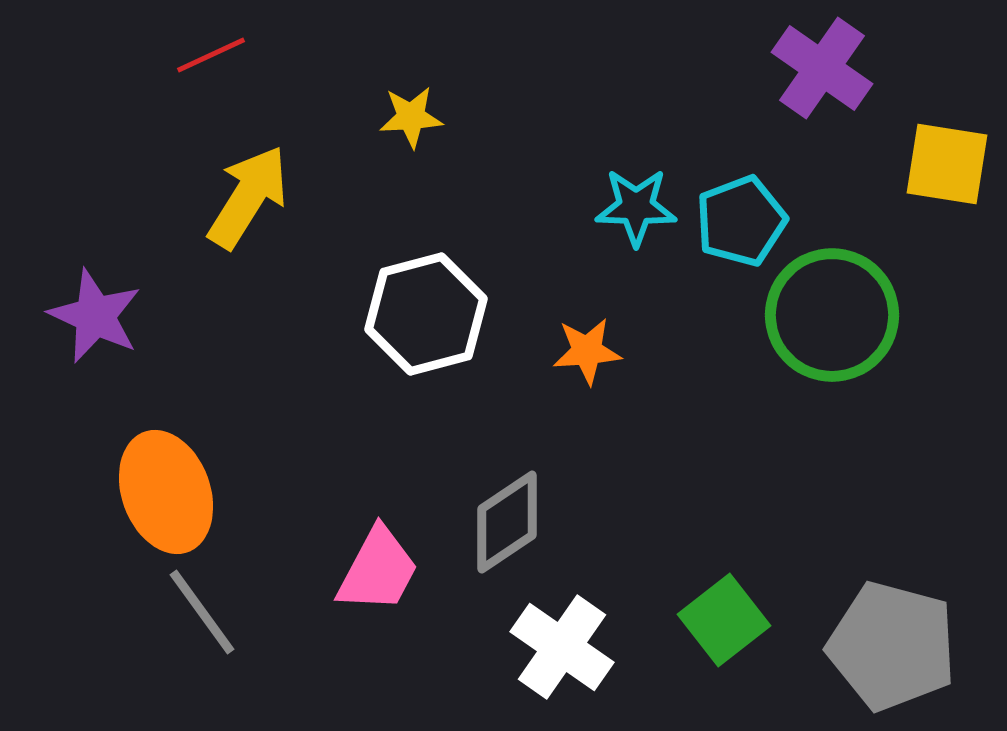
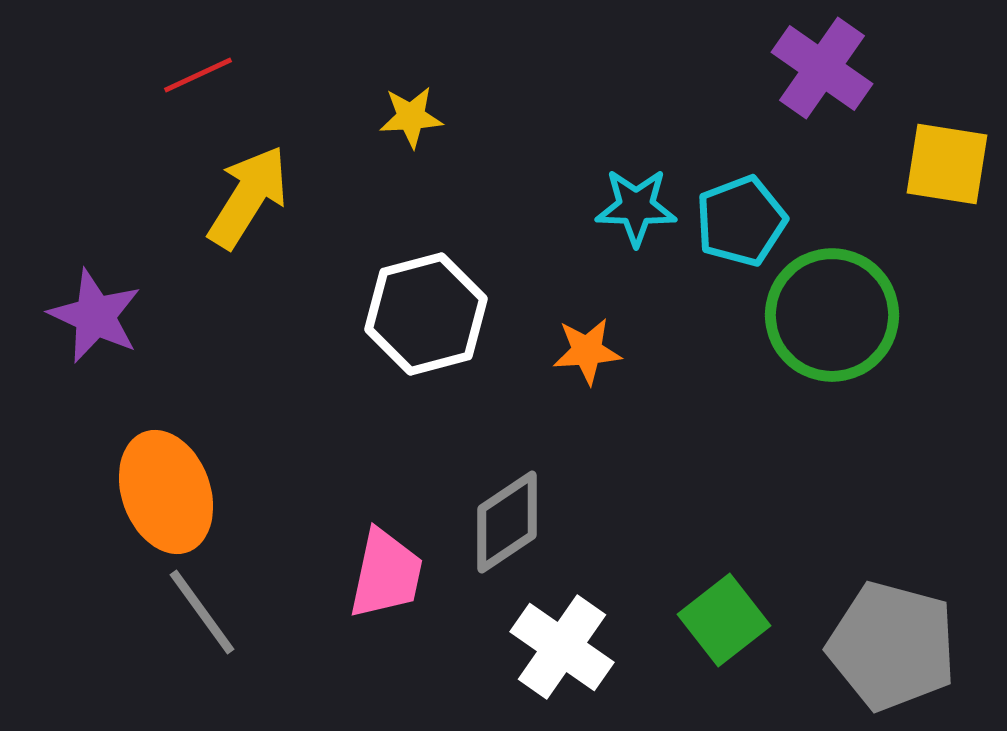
red line: moved 13 px left, 20 px down
pink trapezoid: moved 8 px right, 4 px down; rotated 16 degrees counterclockwise
